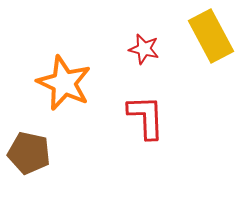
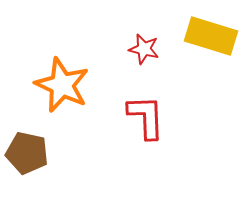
yellow rectangle: rotated 45 degrees counterclockwise
orange star: moved 2 px left, 2 px down
brown pentagon: moved 2 px left
